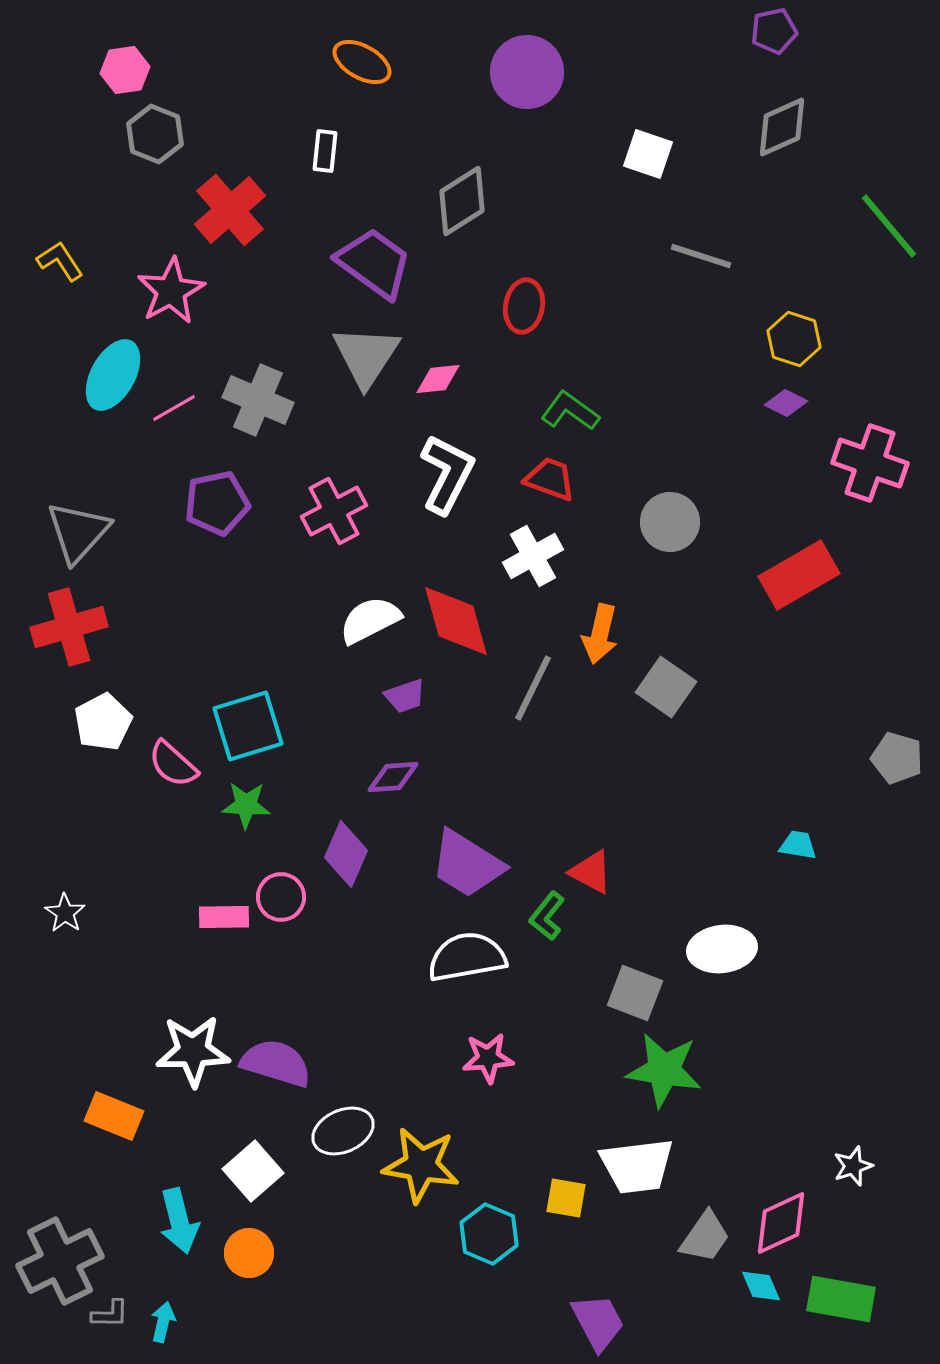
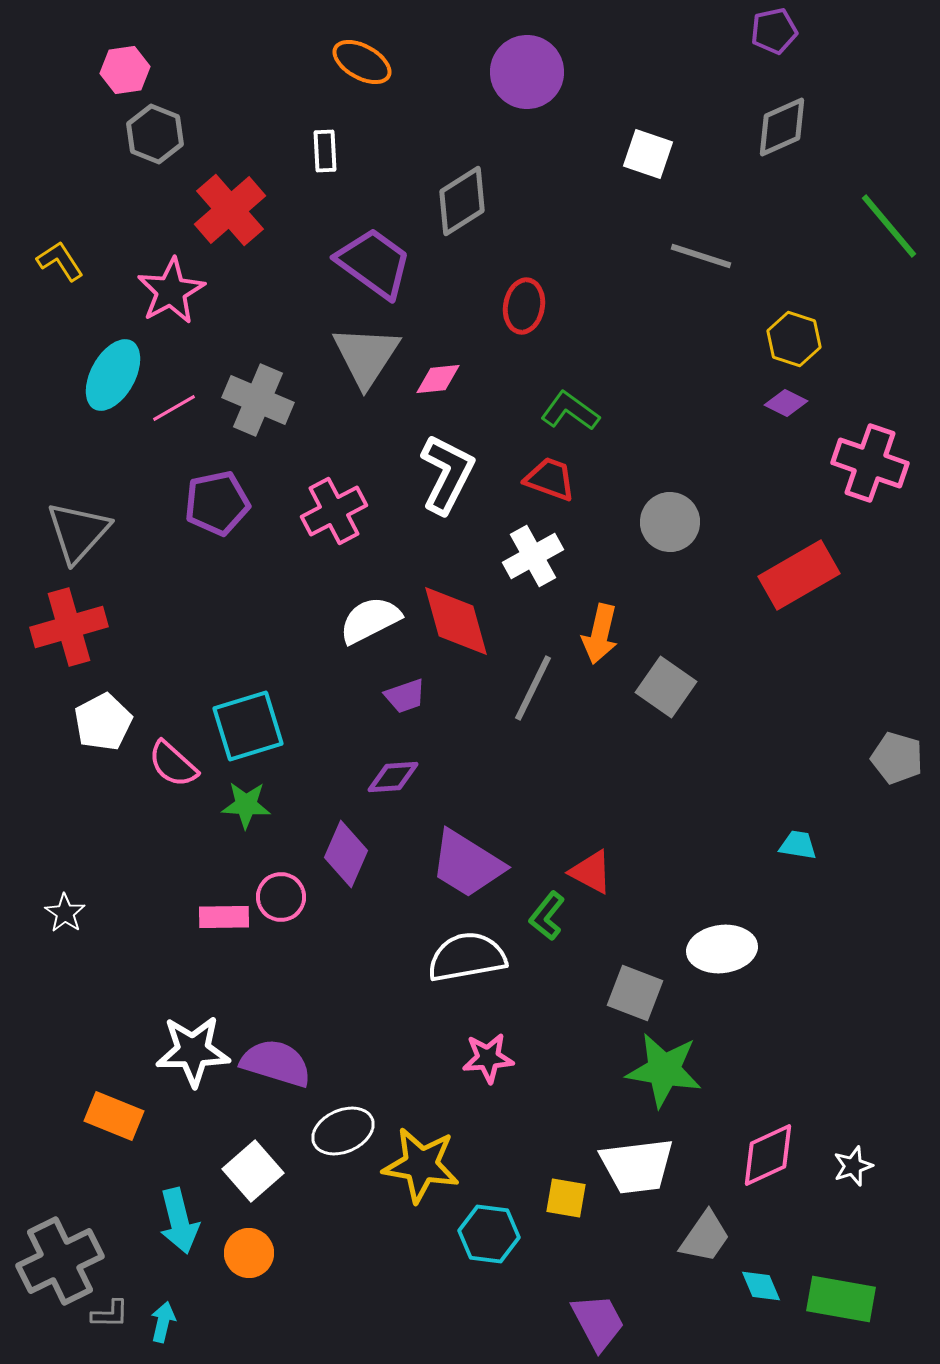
white rectangle at (325, 151): rotated 9 degrees counterclockwise
pink diamond at (781, 1223): moved 13 px left, 68 px up
cyan hexagon at (489, 1234): rotated 16 degrees counterclockwise
